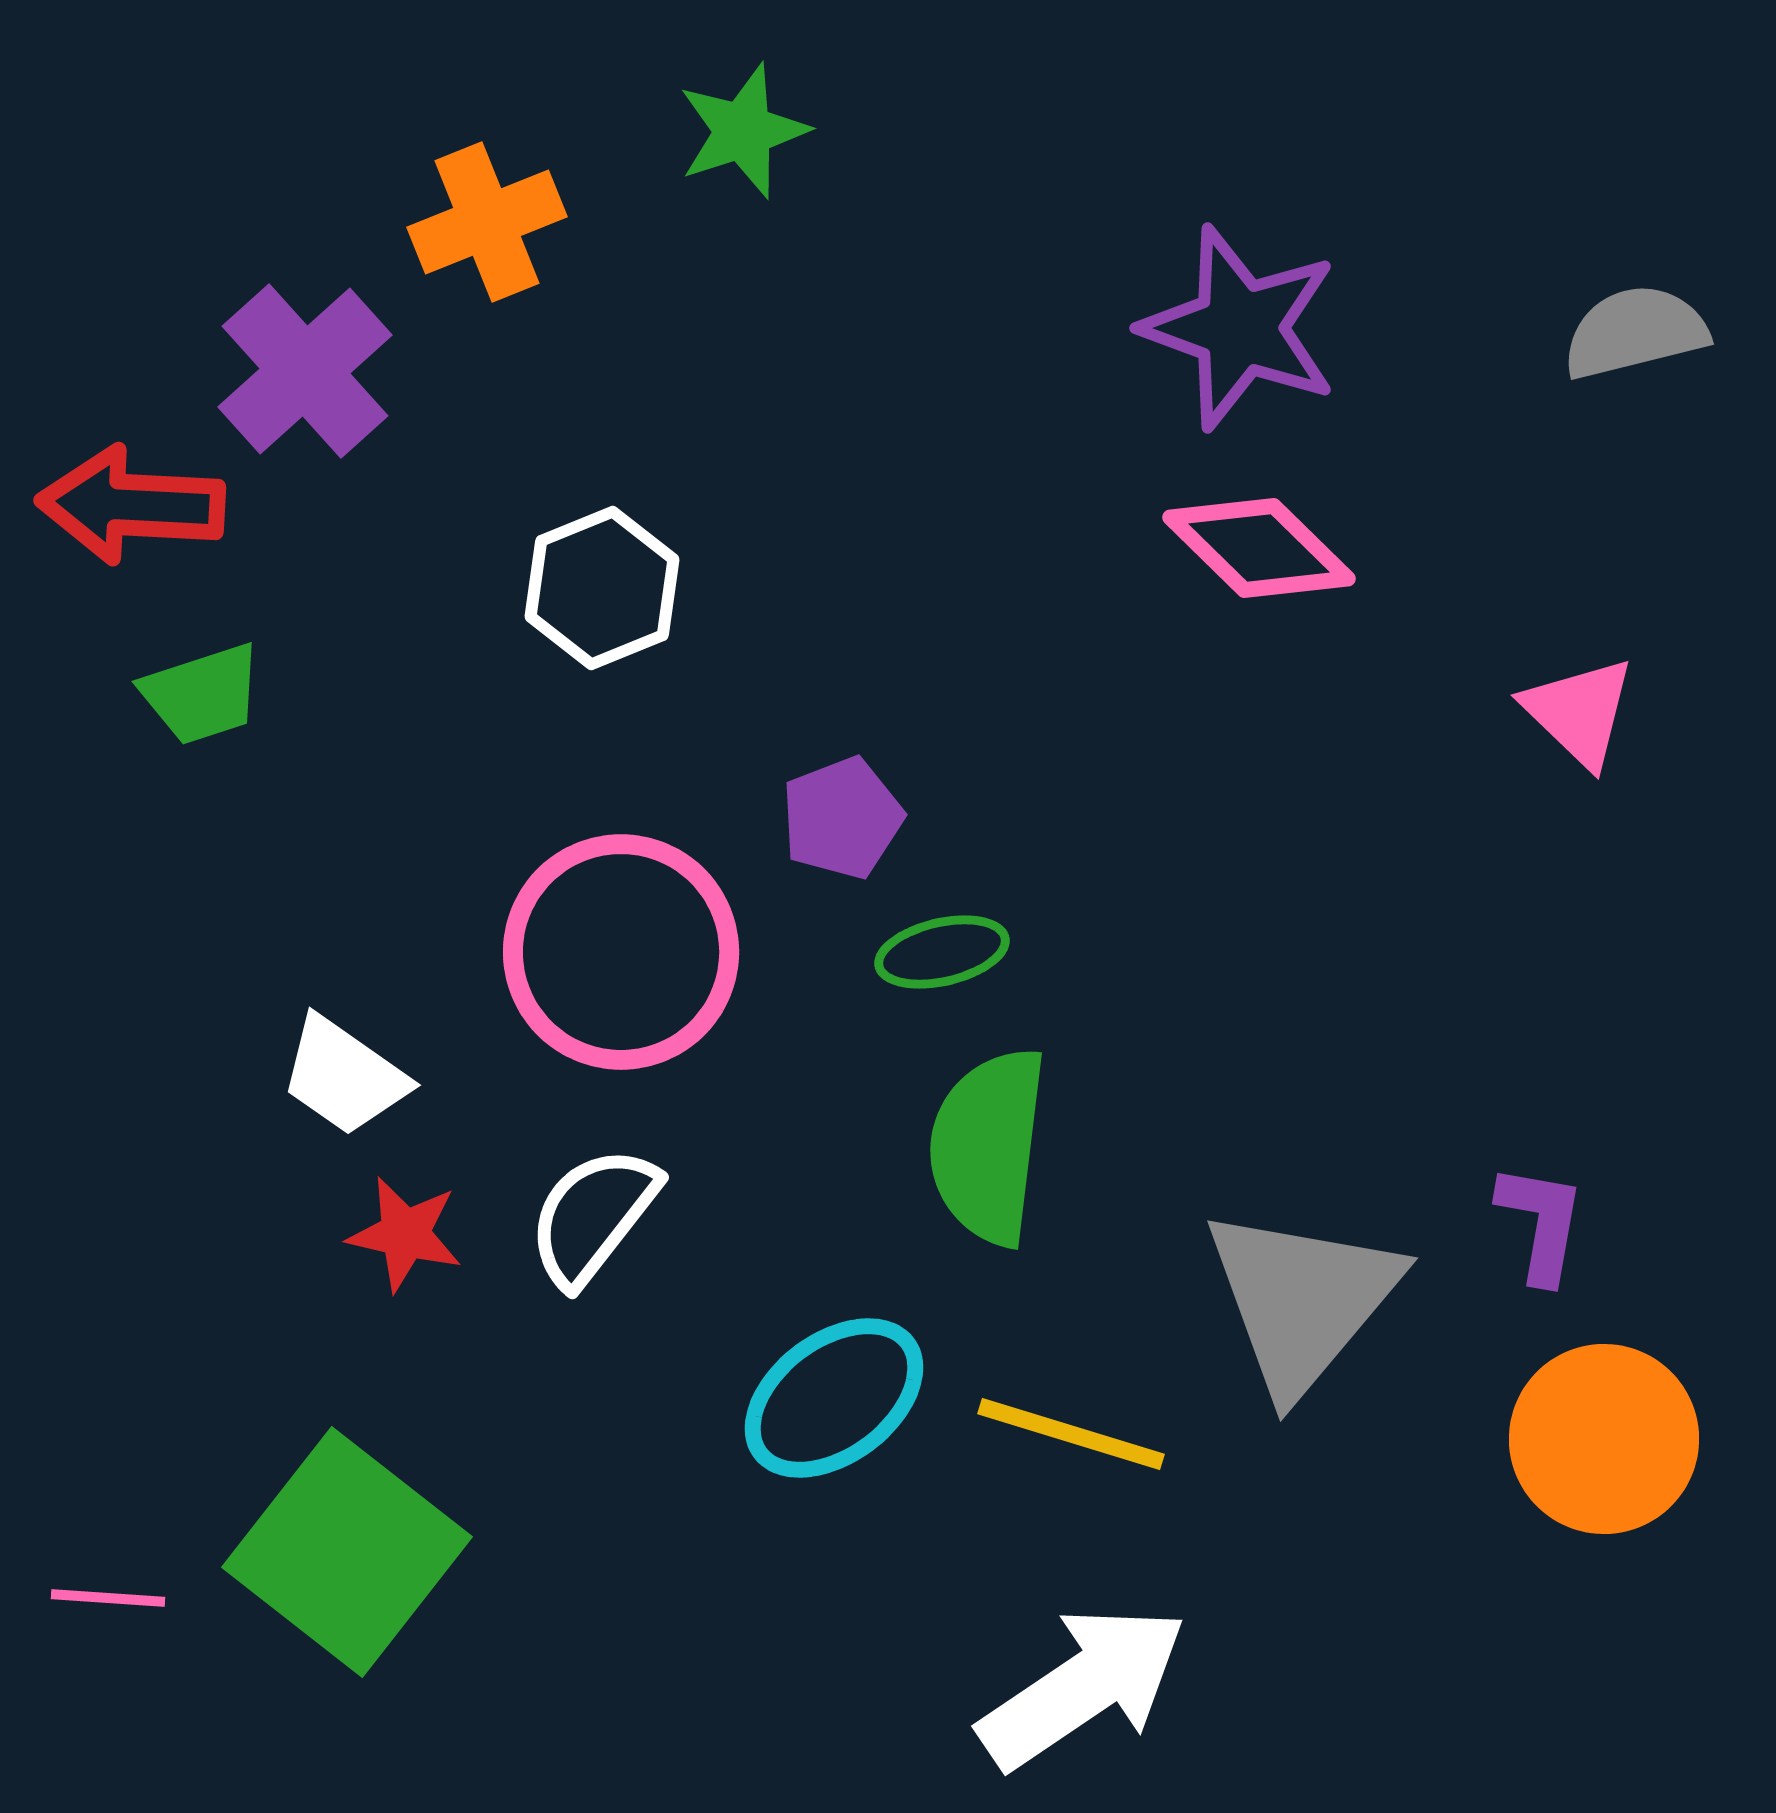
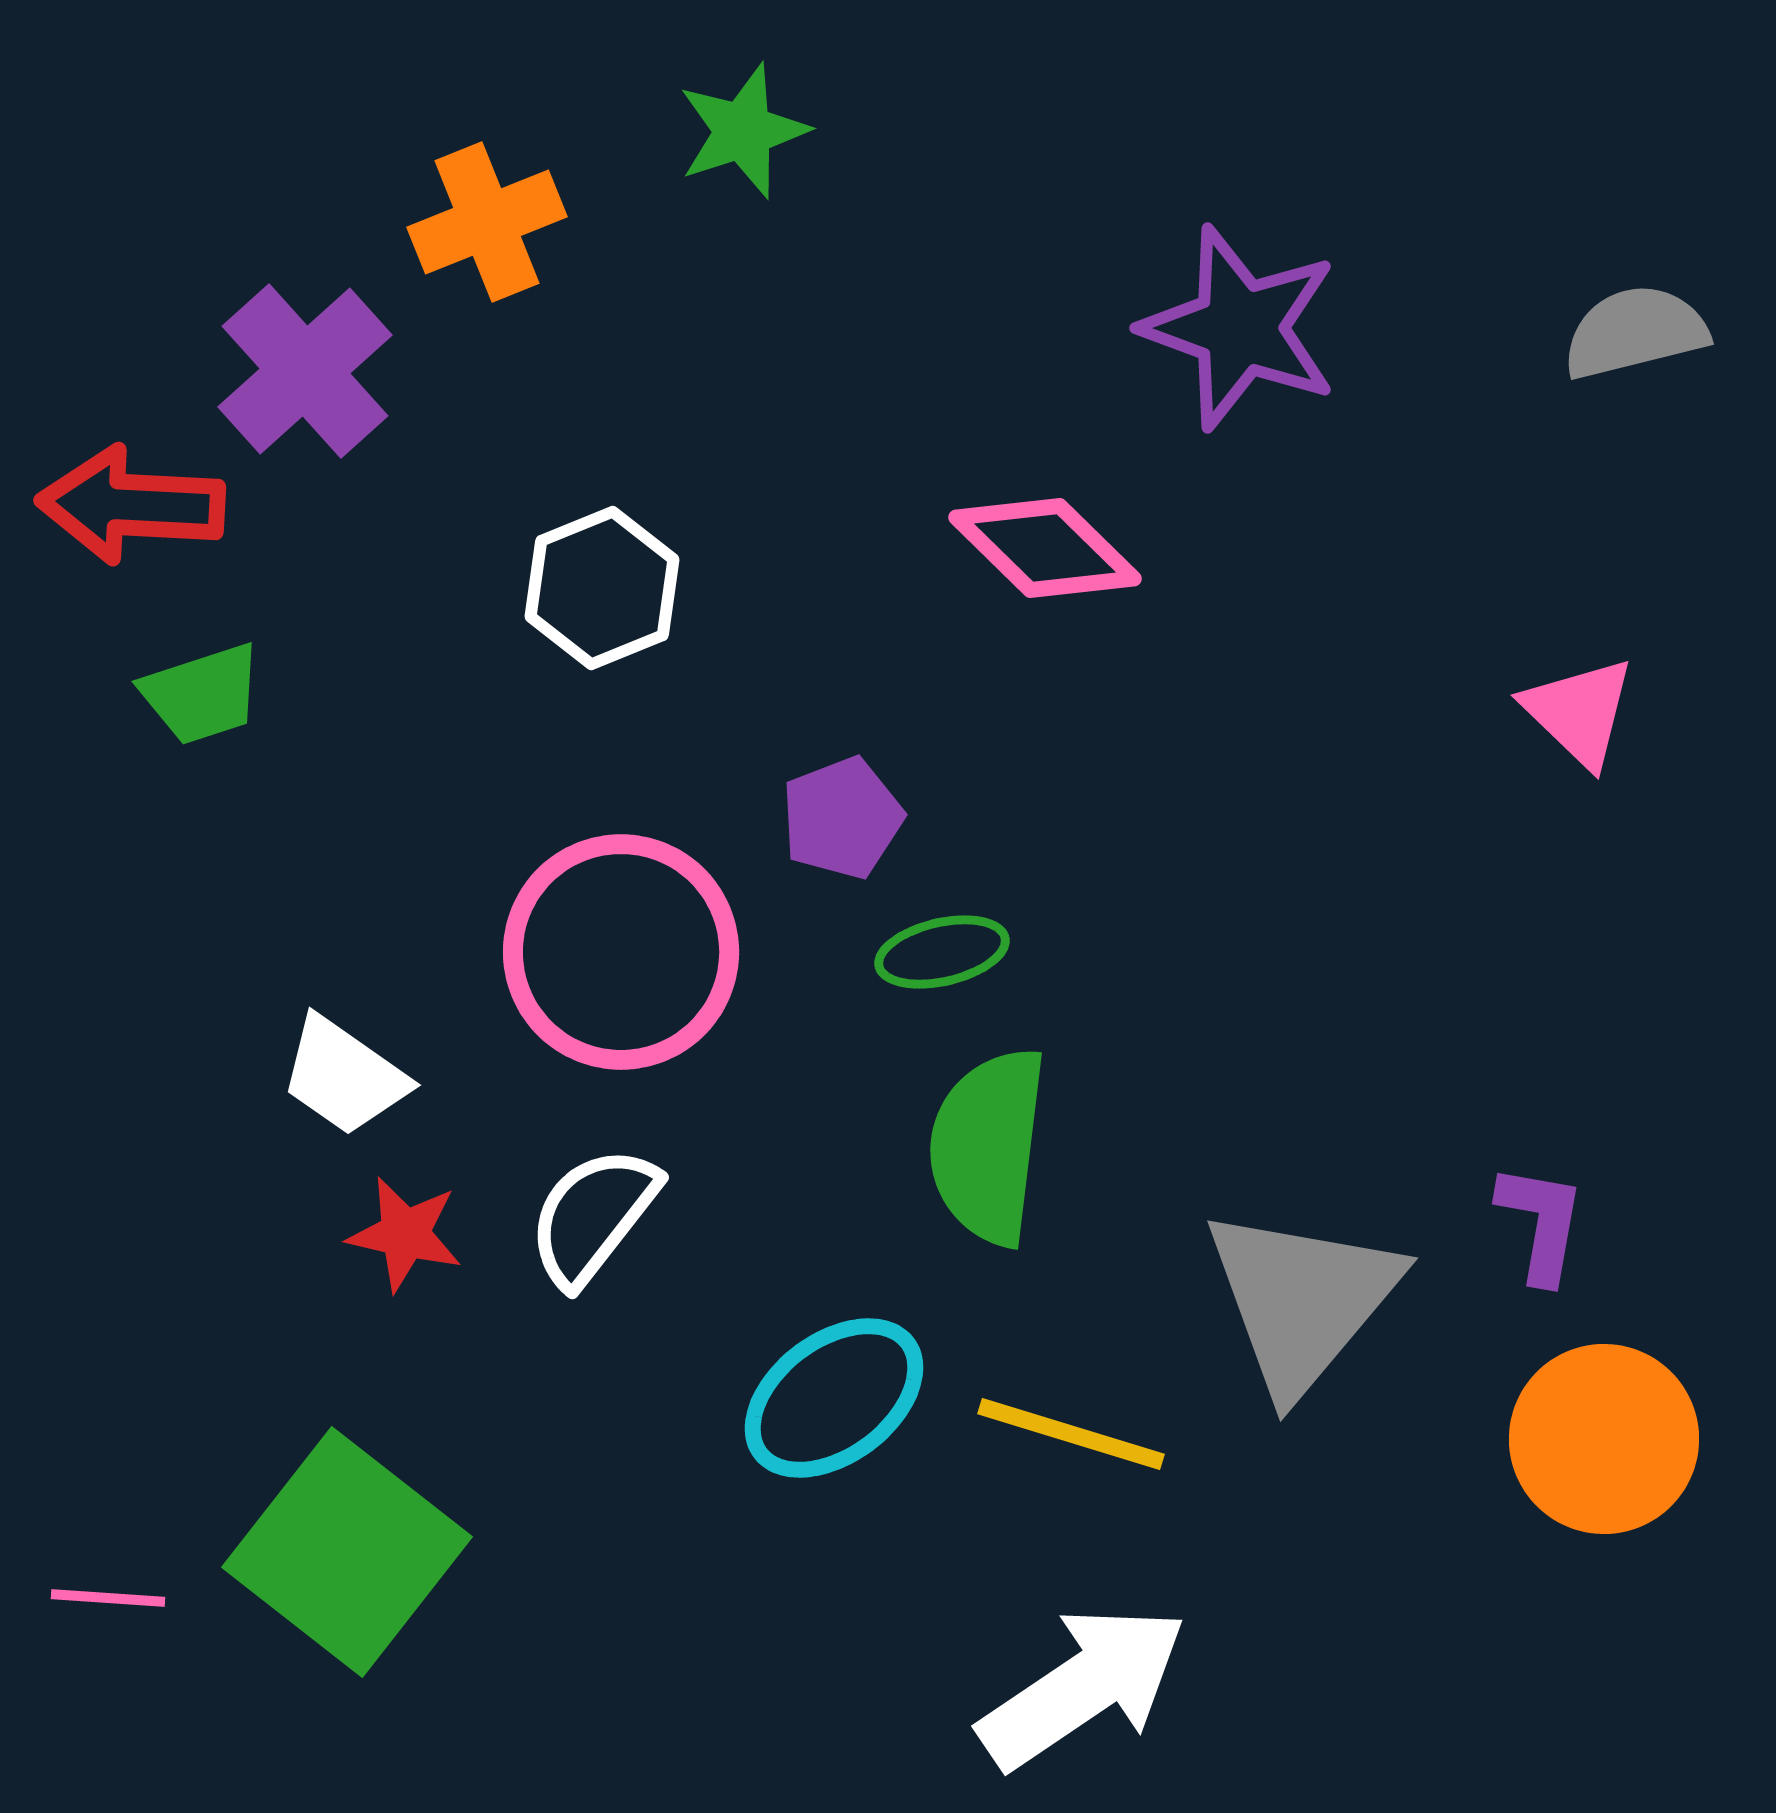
pink diamond: moved 214 px left
